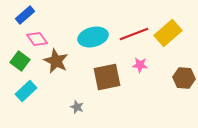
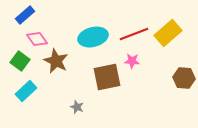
pink star: moved 8 px left, 4 px up
